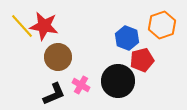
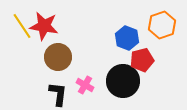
yellow line: rotated 8 degrees clockwise
black circle: moved 5 px right
pink cross: moved 4 px right
black L-shape: moved 4 px right; rotated 60 degrees counterclockwise
